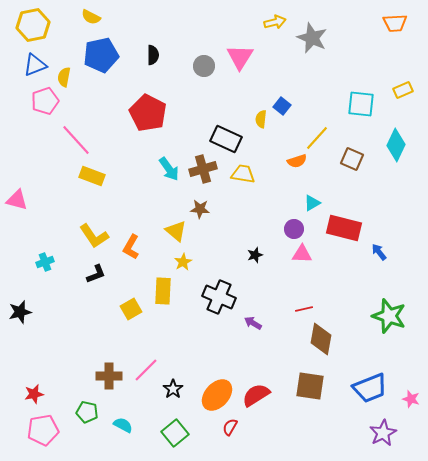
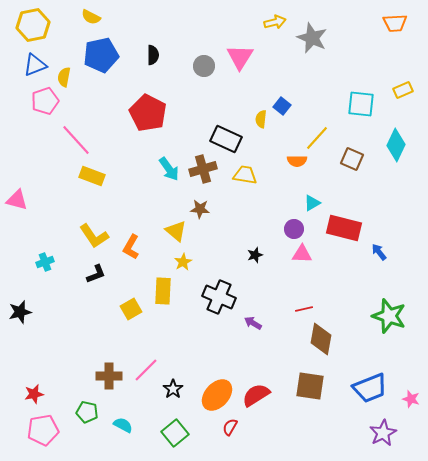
orange semicircle at (297, 161): rotated 18 degrees clockwise
yellow trapezoid at (243, 174): moved 2 px right, 1 px down
